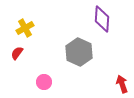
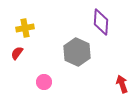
purple diamond: moved 1 px left, 3 px down
yellow cross: rotated 18 degrees clockwise
gray hexagon: moved 2 px left
